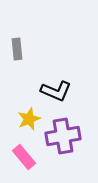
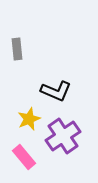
purple cross: rotated 24 degrees counterclockwise
